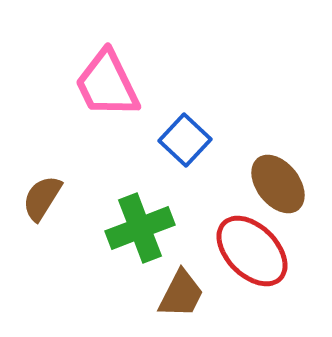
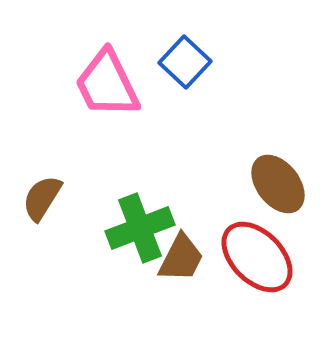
blue square: moved 78 px up
red ellipse: moved 5 px right, 6 px down
brown trapezoid: moved 36 px up
